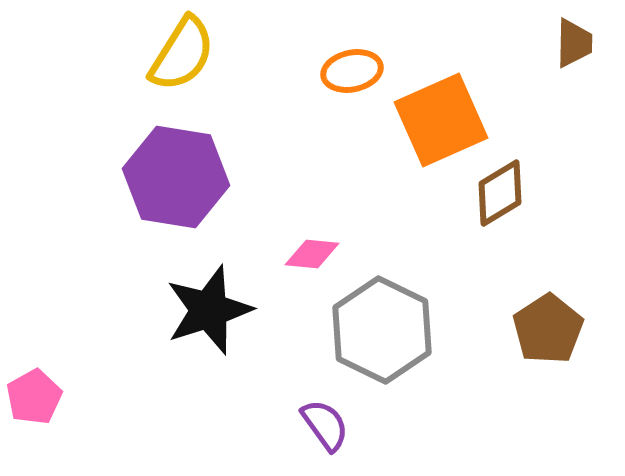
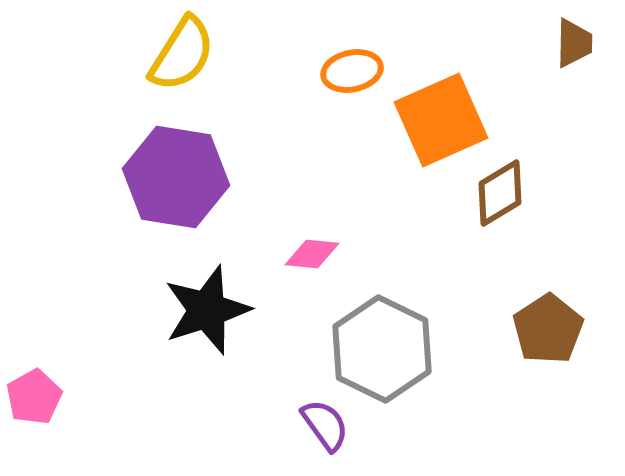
black star: moved 2 px left
gray hexagon: moved 19 px down
